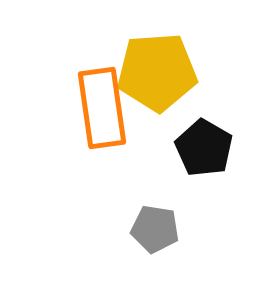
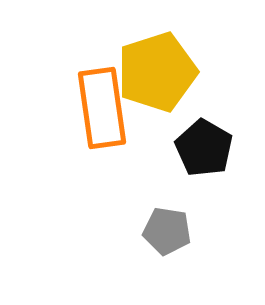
yellow pentagon: rotated 14 degrees counterclockwise
gray pentagon: moved 12 px right, 2 px down
